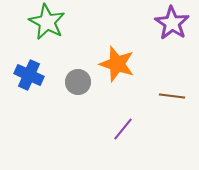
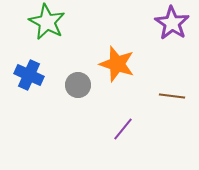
gray circle: moved 3 px down
